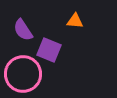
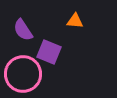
purple square: moved 2 px down
